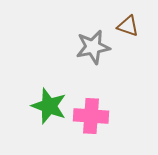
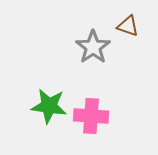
gray star: rotated 24 degrees counterclockwise
green star: rotated 12 degrees counterclockwise
